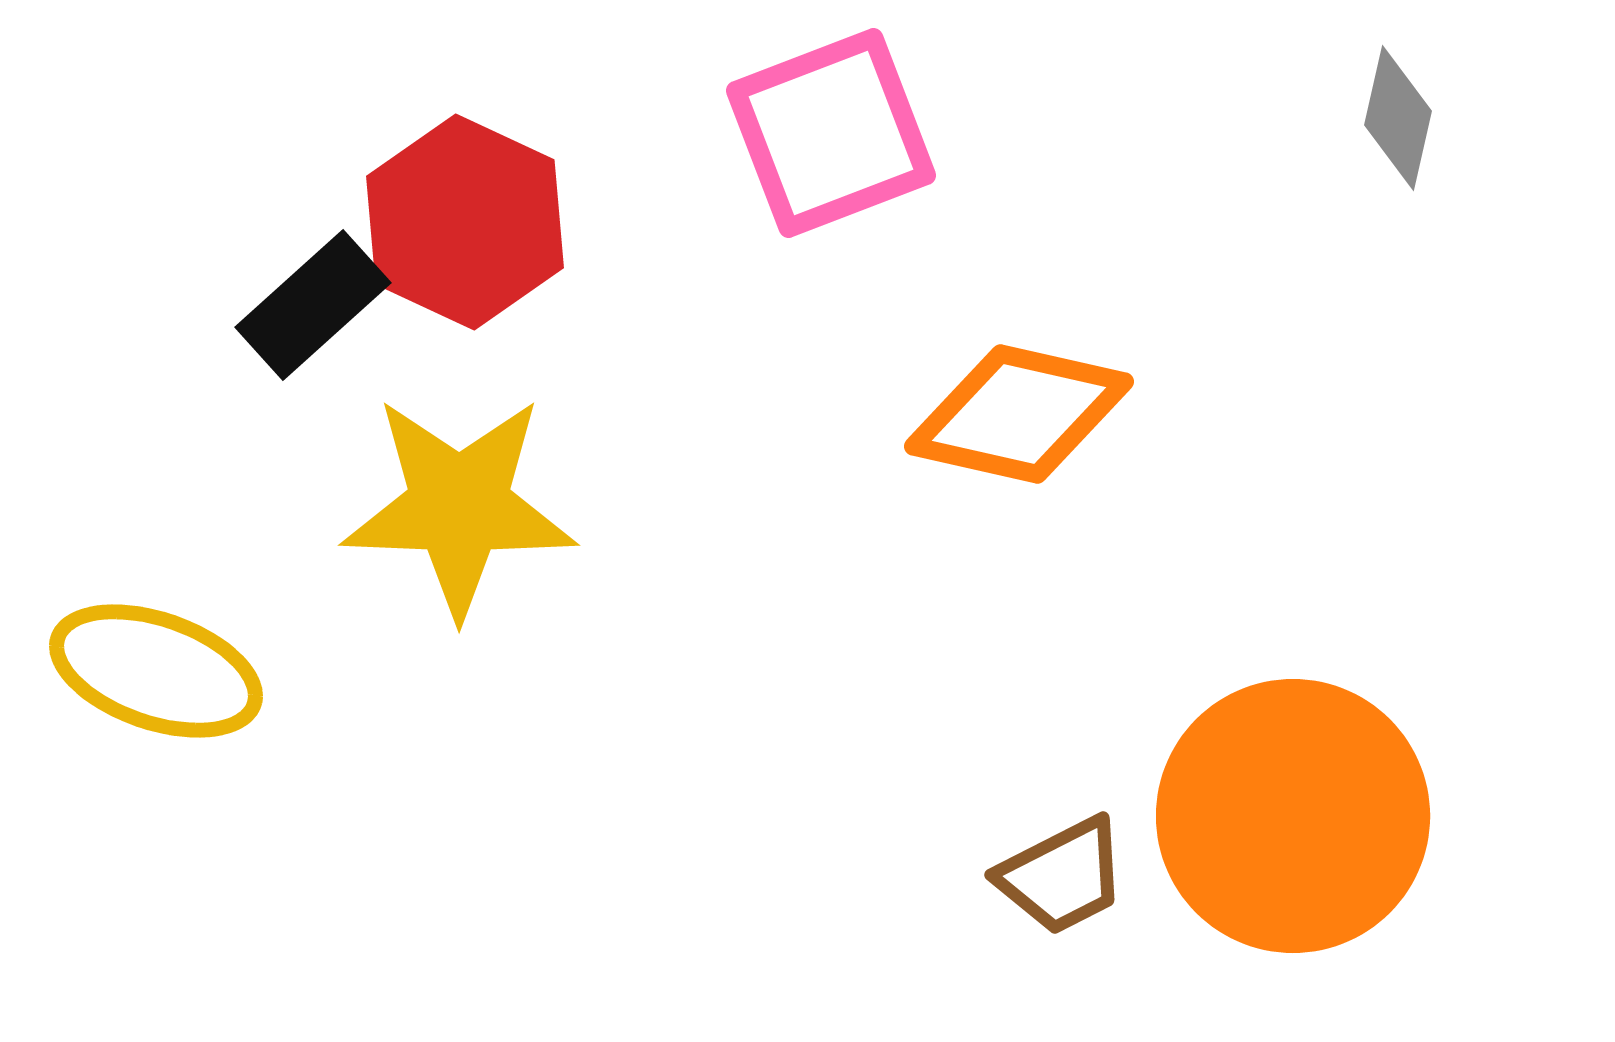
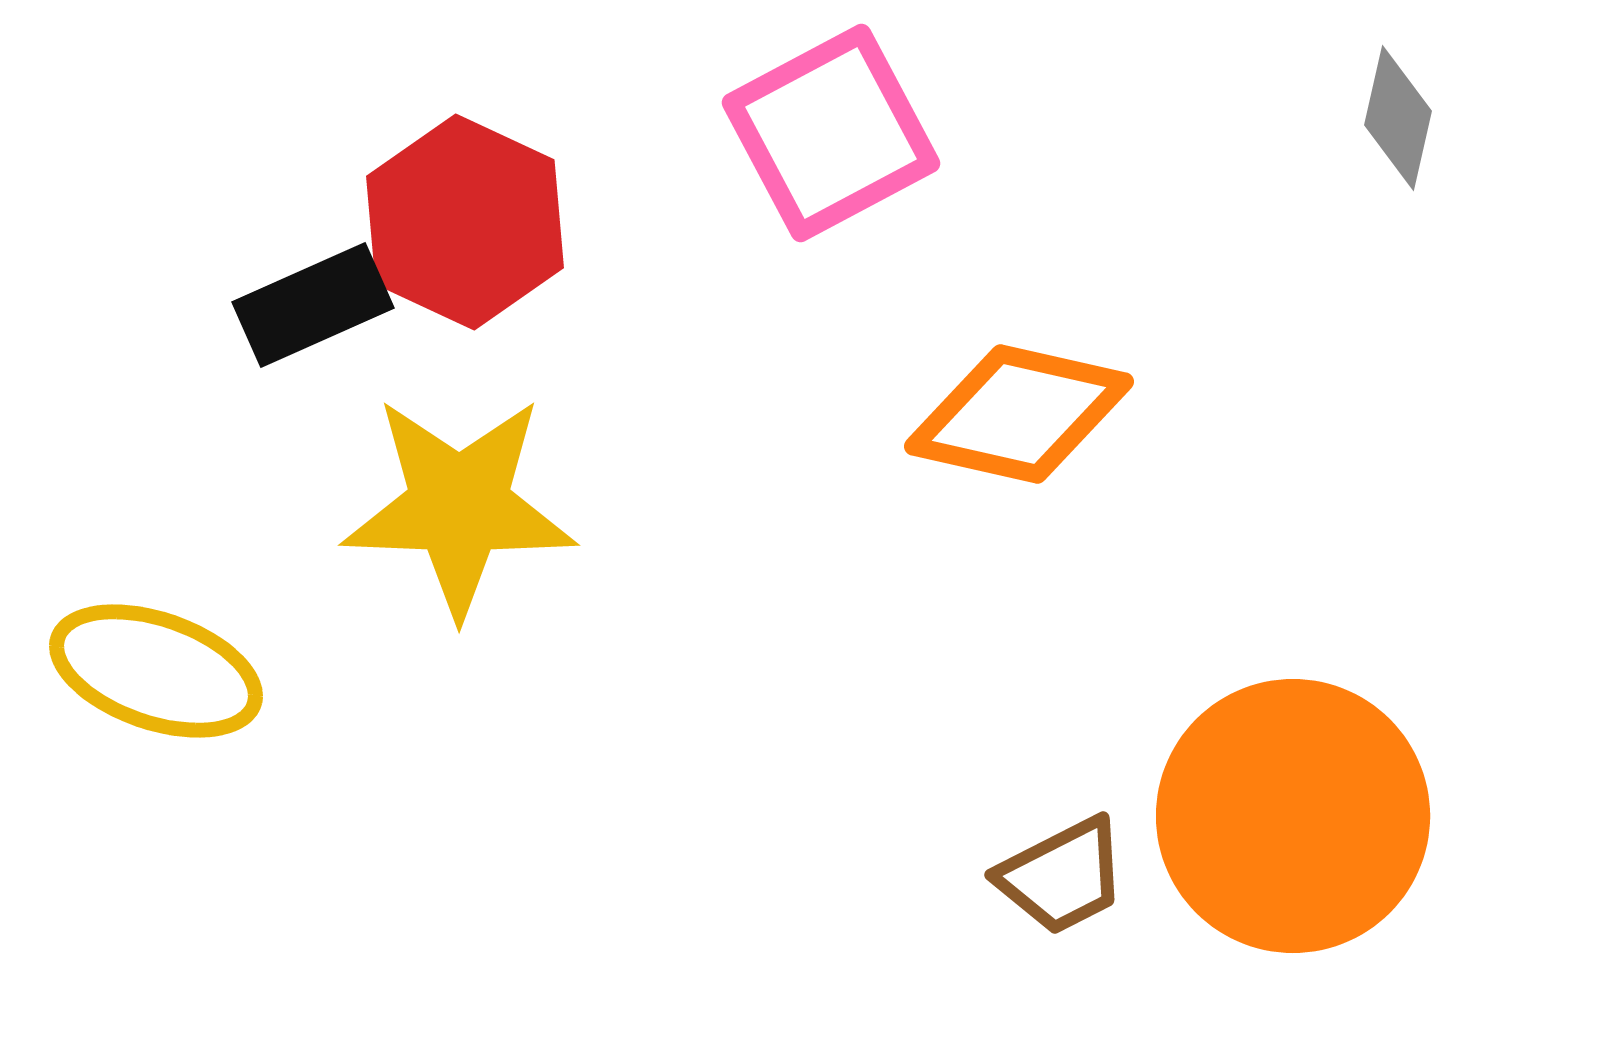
pink square: rotated 7 degrees counterclockwise
black rectangle: rotated 18 degrees clockwise
